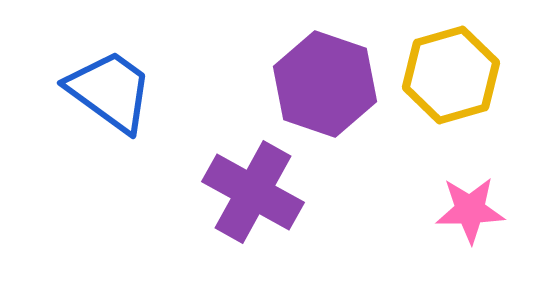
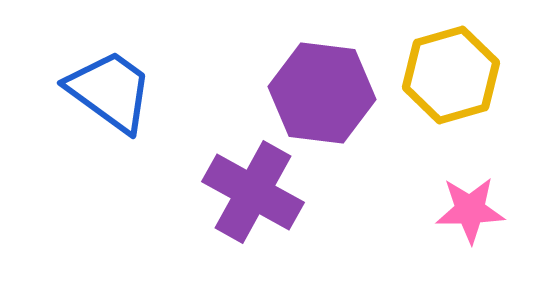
purple hexagon: moved 3 px left, 9 px down; rotated 12 degrees counterclockwise
